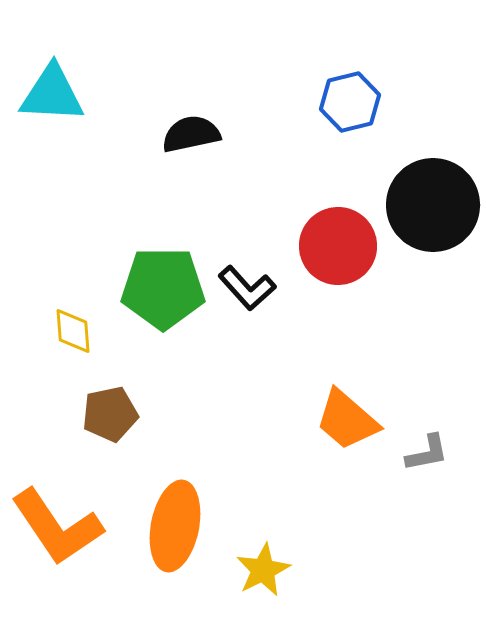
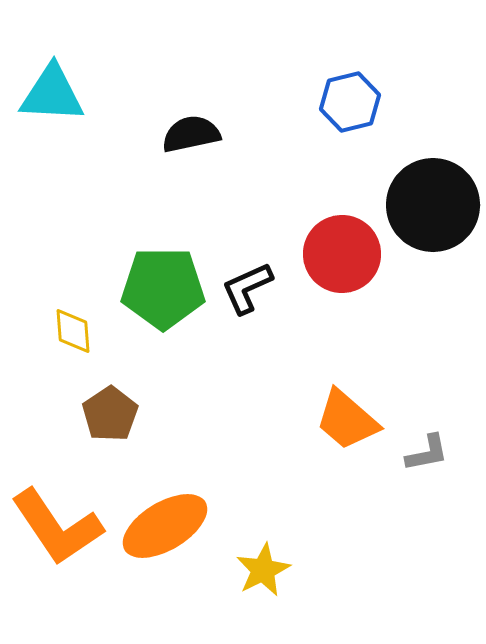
red circle: moved 4 px right, 8 px down
black L-shape: rotated 108 degrees clockwise
brown pentagon: rotated 22 degrees counterclockwise
orange ellipse: moved 10 px left; rotated 48 degrees clockwise
